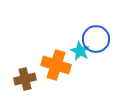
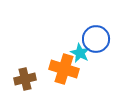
cyan star: moved 2 px down
orange cross: moved 8 px right, 4 px down
